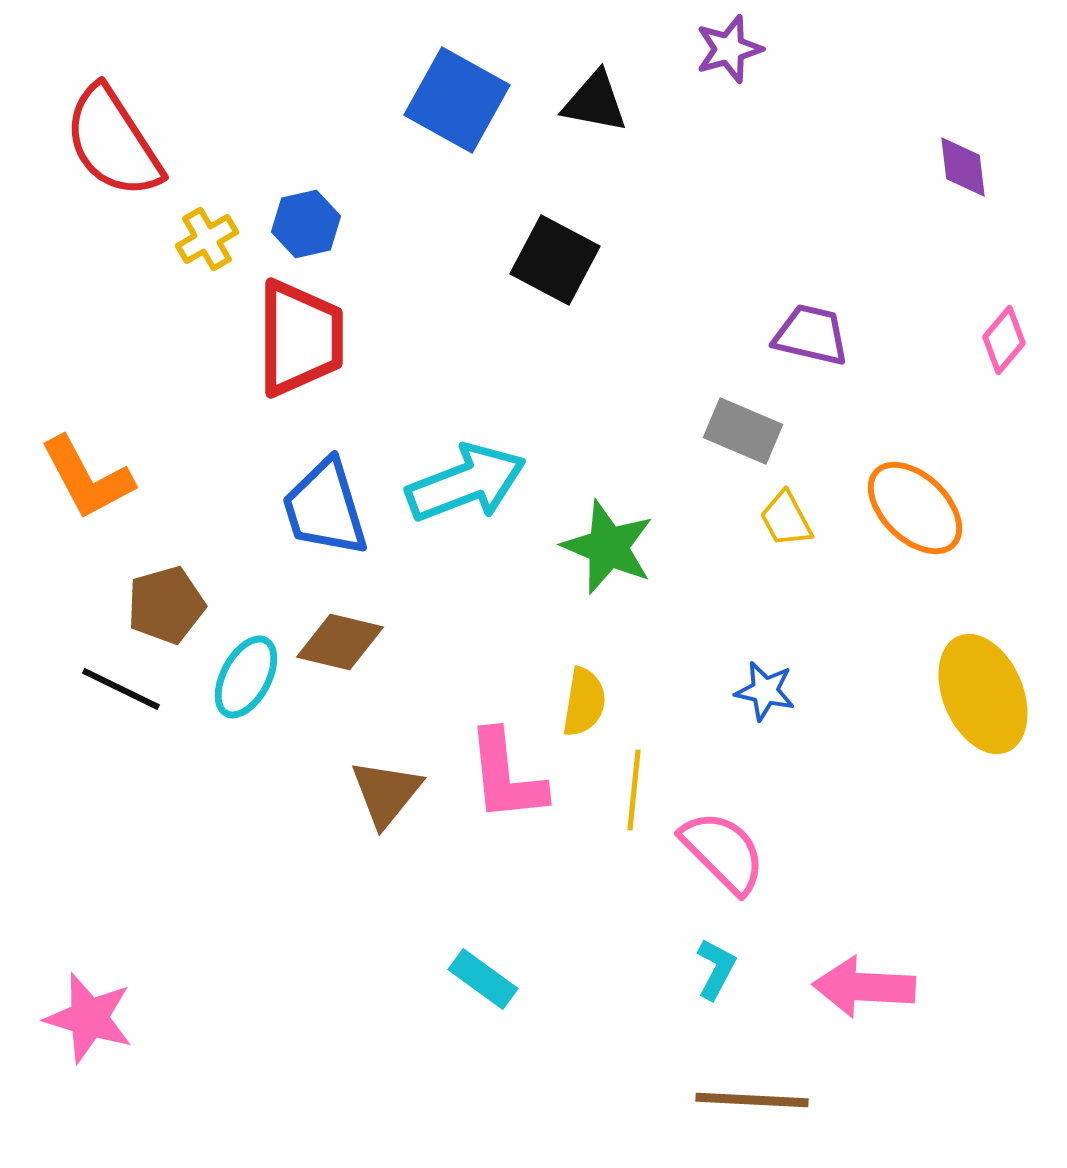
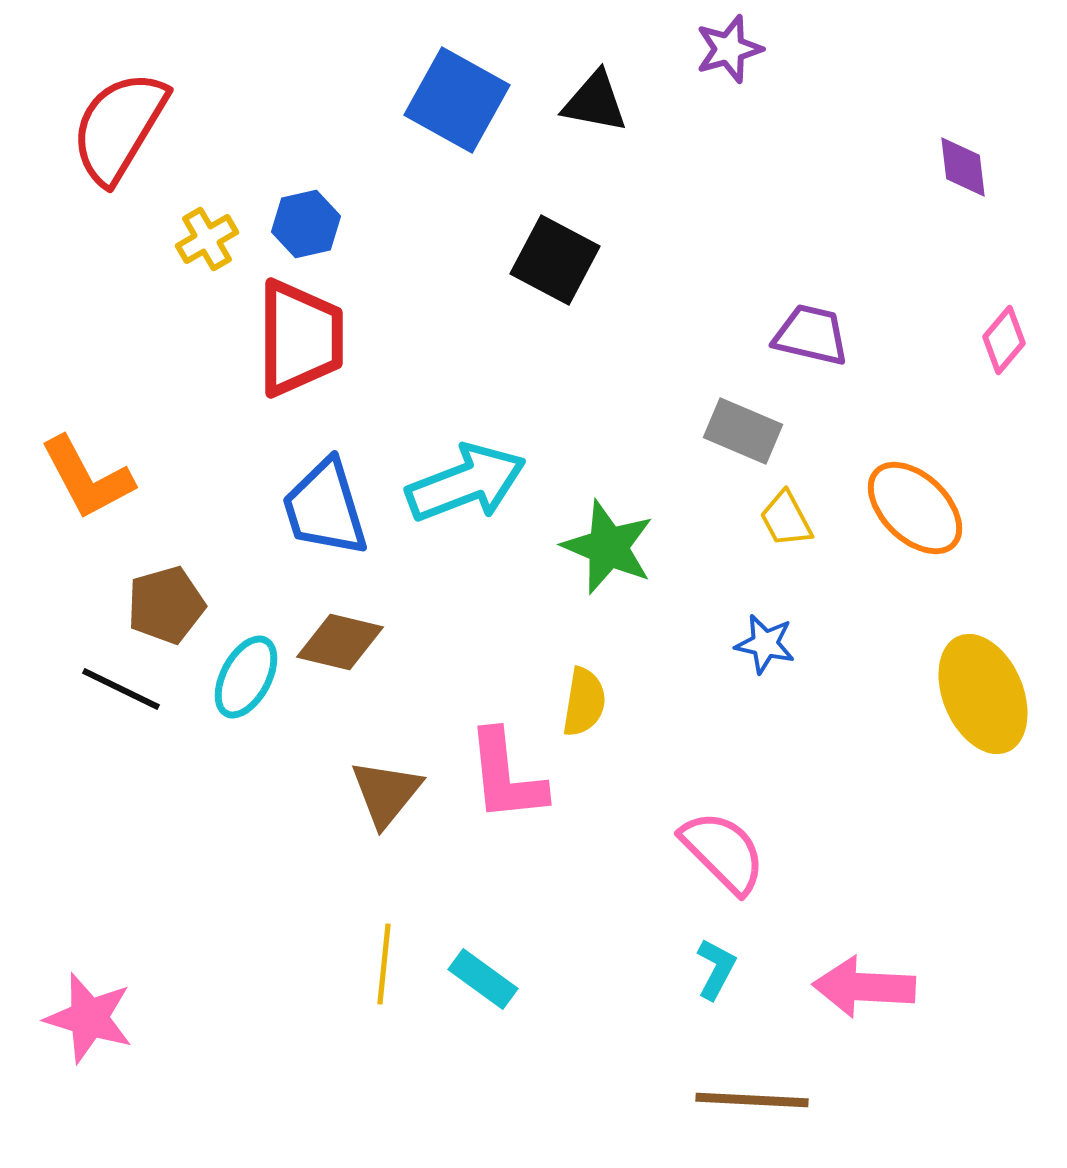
red semicircle: moved 6 px right, 15 px up; rotated 64 degrees clockwise
blue star: moved 47 px up
yellow line: moved 250 px left, 174 px down
